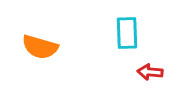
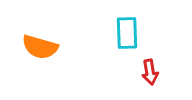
red arrow: rotated 105 degrees counterclockwise
